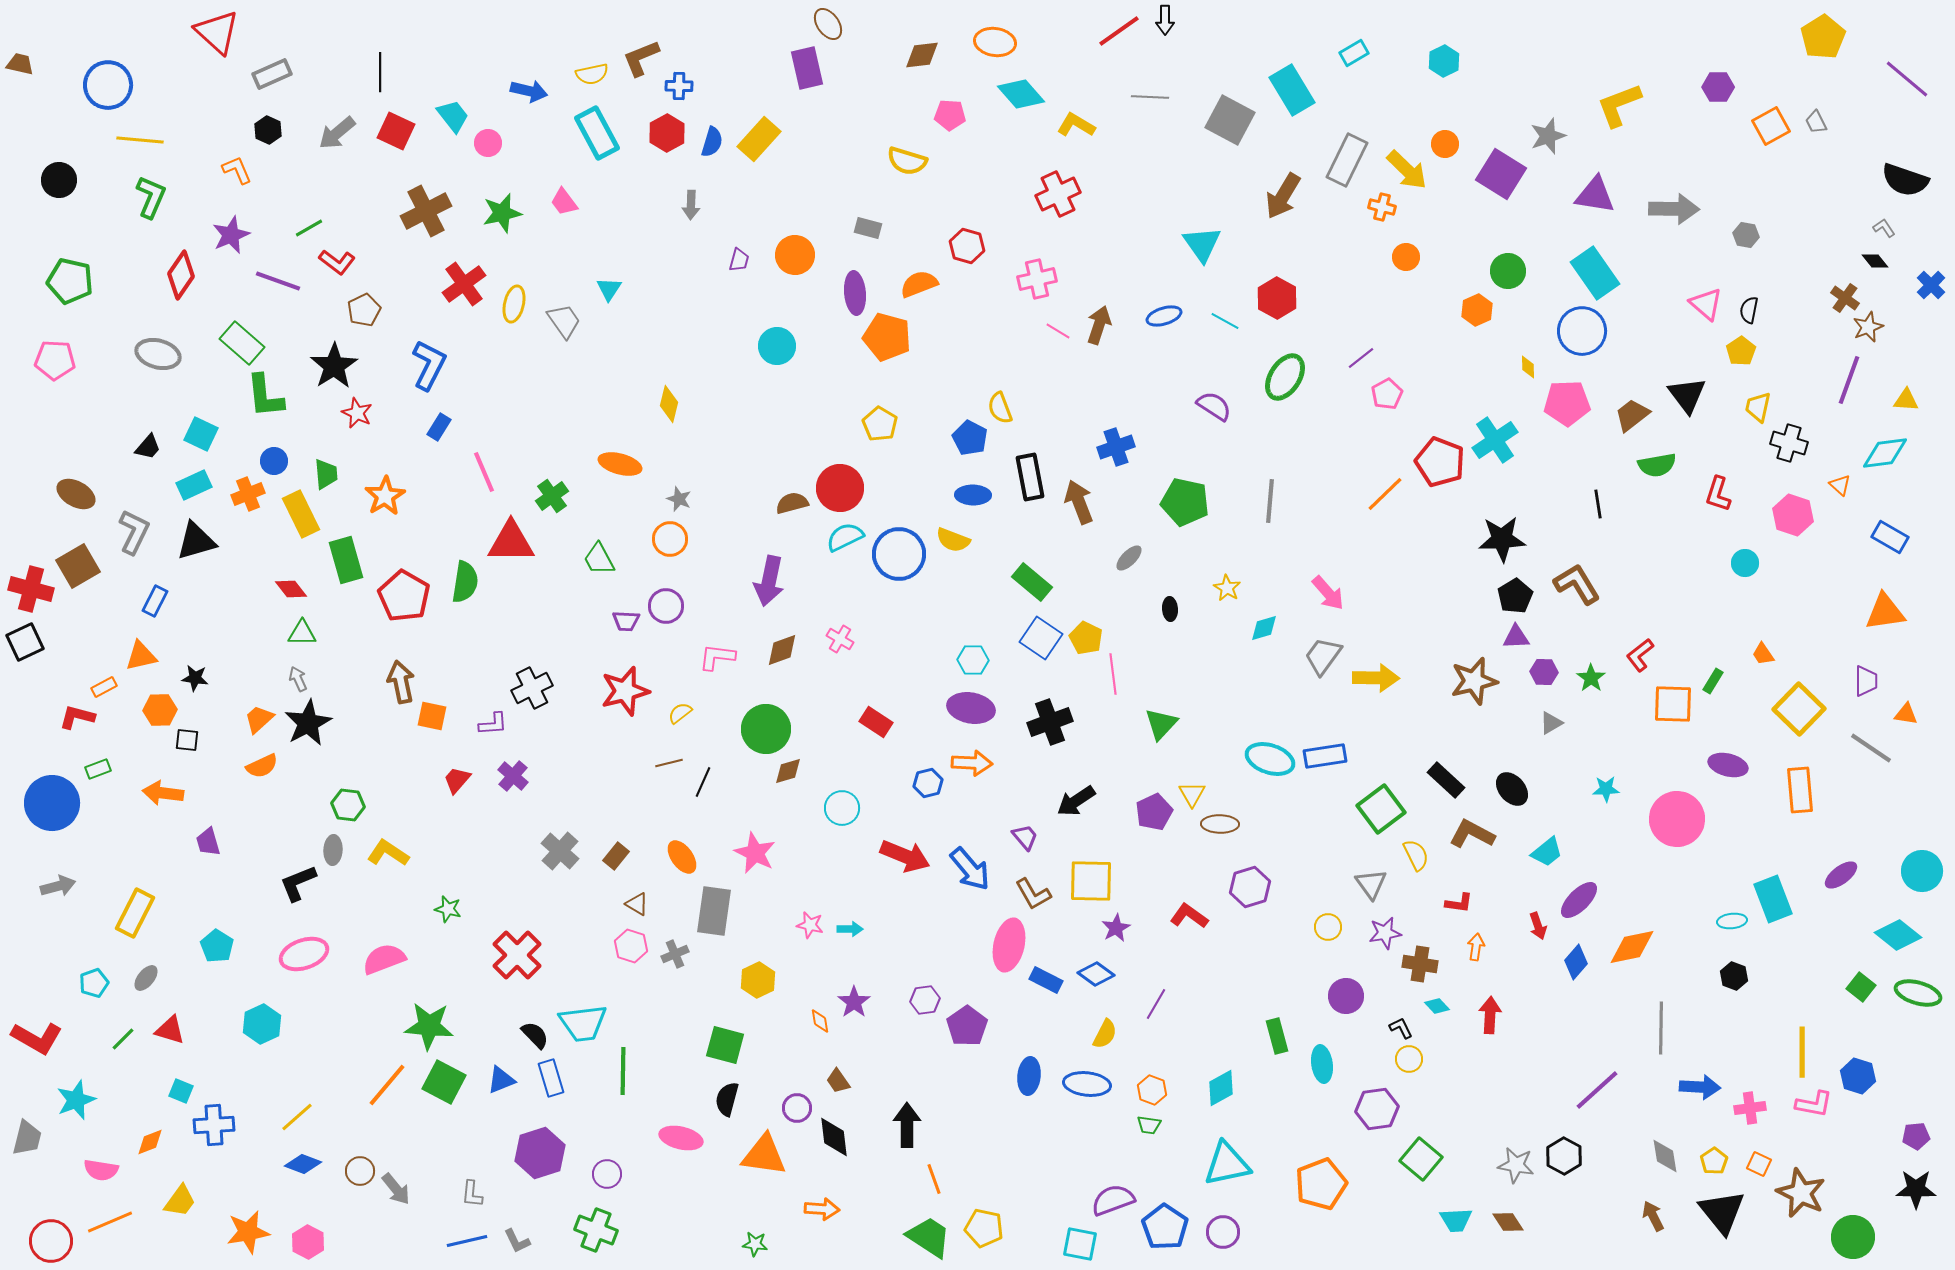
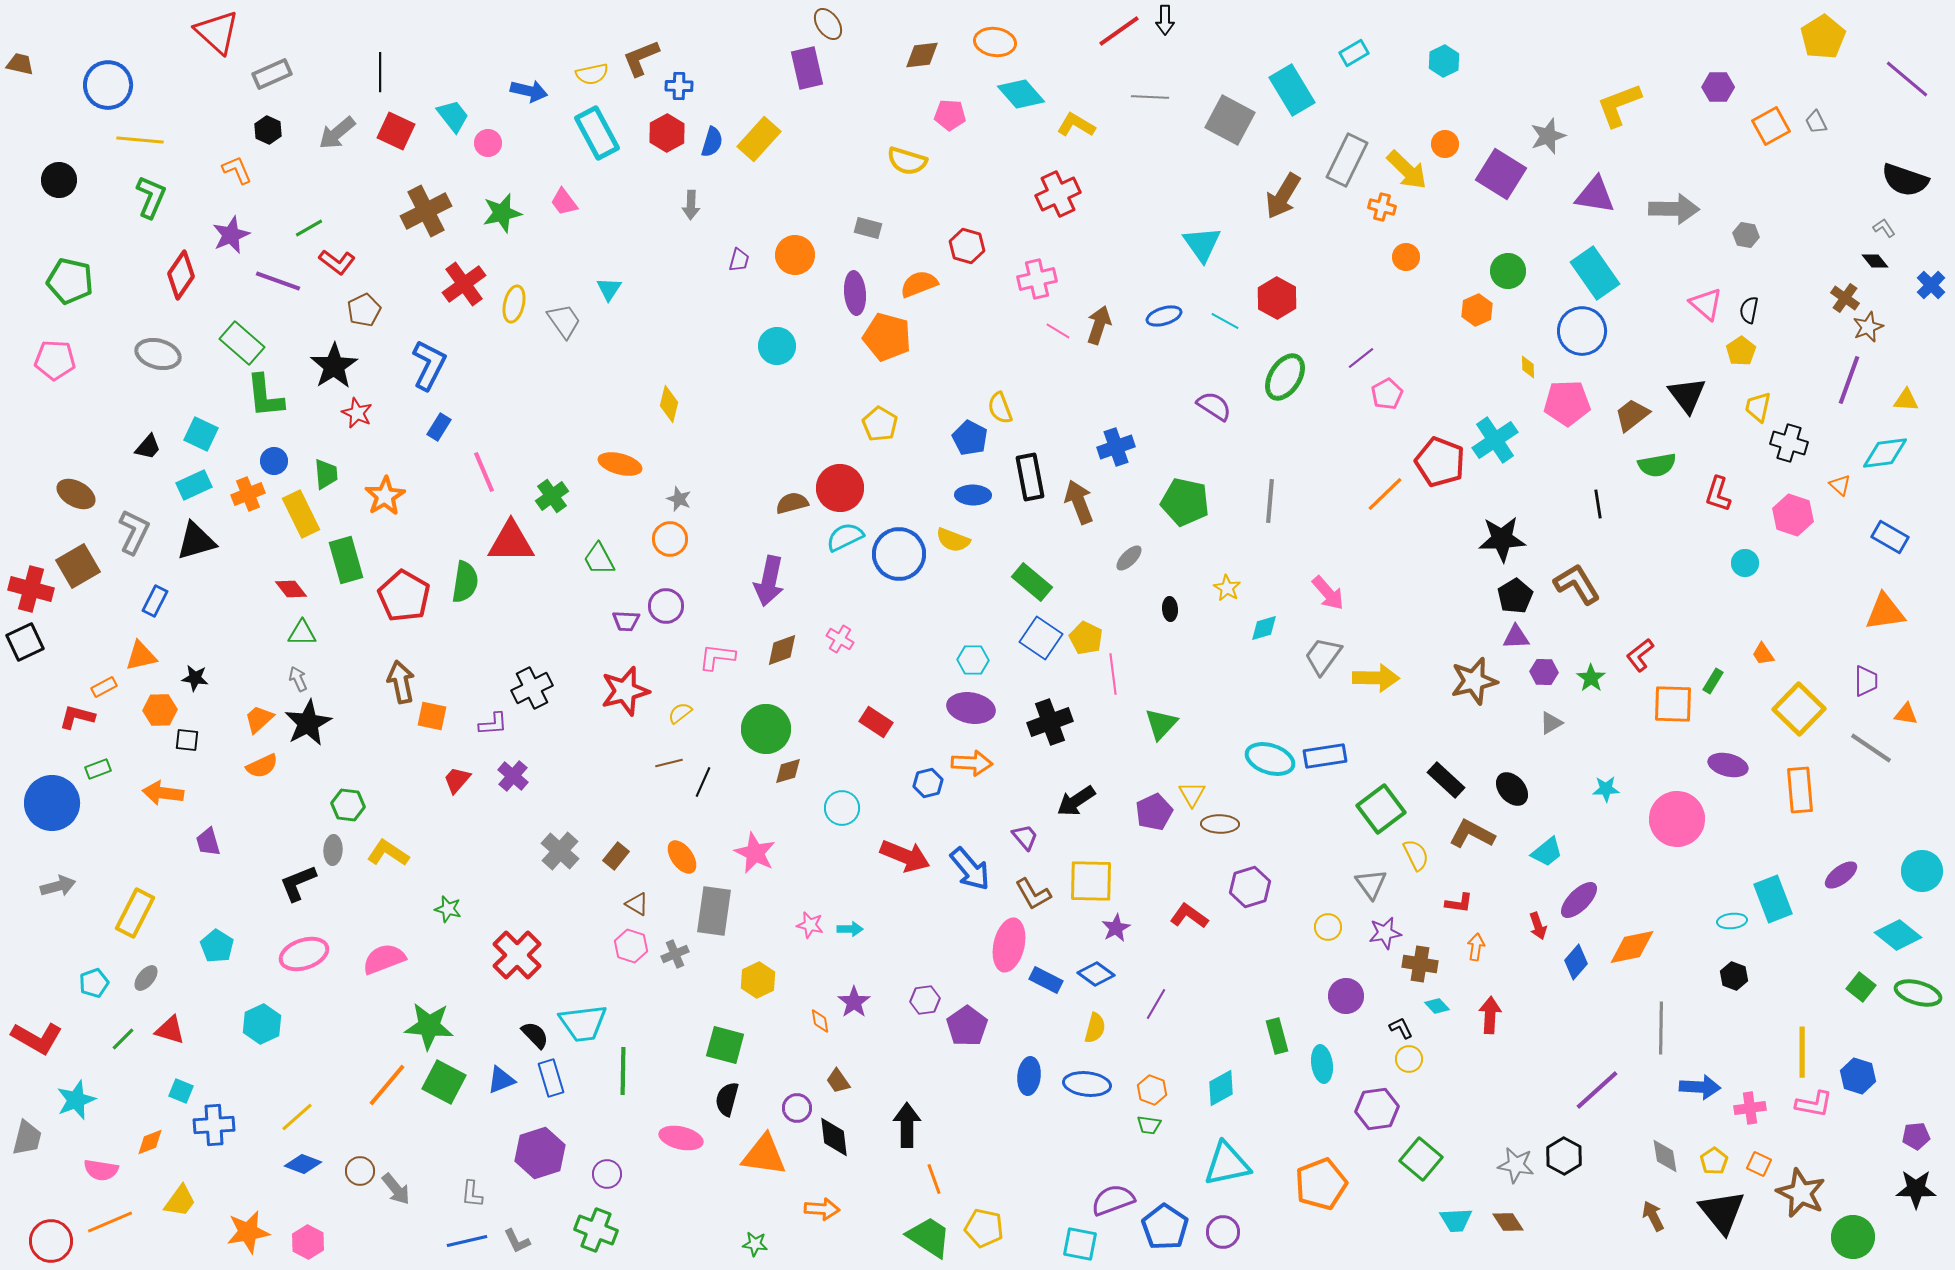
yellow semicircle at (1105, 1034): moved 10 px left, 6 px up; rotated 12 degrees counterclockwise
